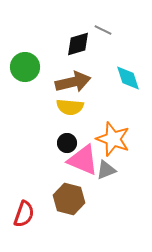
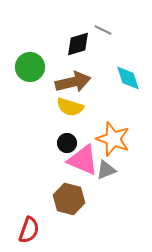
green circle: moved 5 px right
yellow semicircle: rotated 12 degrees clockwise
red semicircle: moved 5 px right, 16 px down
